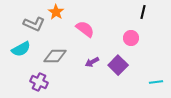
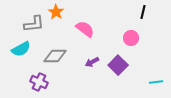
gray L-shape: rotated 30 degrees counterclockwise
